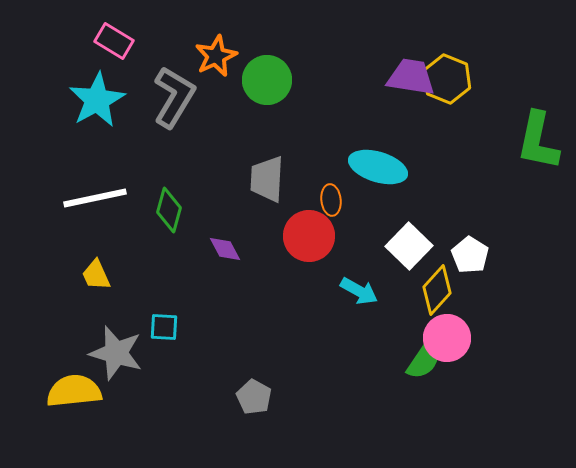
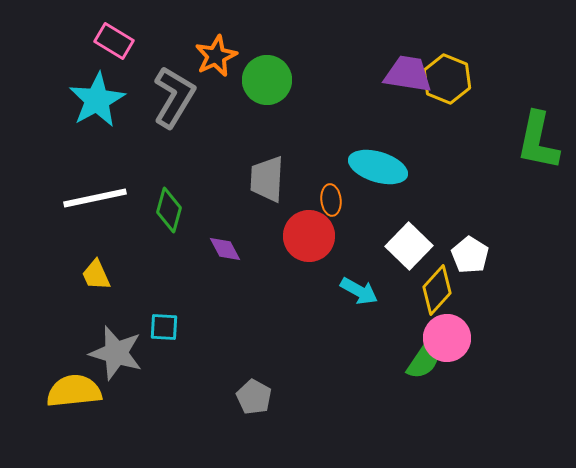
purple trapezoid: moved 3 px left, 3 px up
